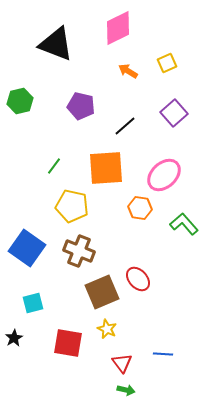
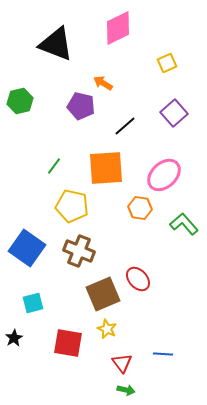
orange arrow: moved 25 px left, 12 px down
brown square: moved 1 px right, 2 px down
